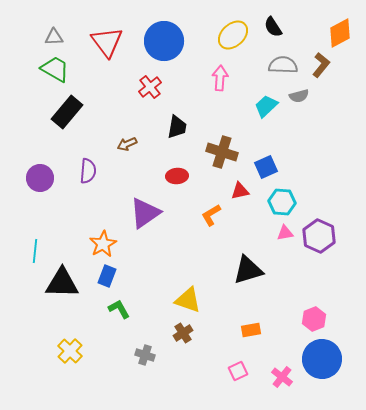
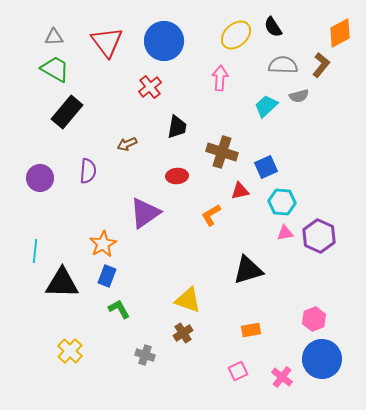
yellow ellipse at (233, 35): moved 3 px right
